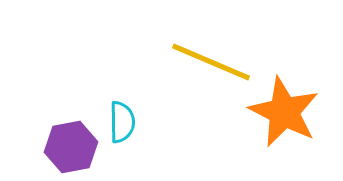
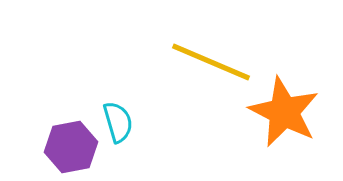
cyan semicircle: moved 4 px left; rotated 15 degrees counterclockwise
